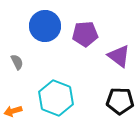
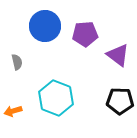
purple triangle: moved 1 px left, 1 px up
gray semicircle: rotated 14 degrees clockwise
